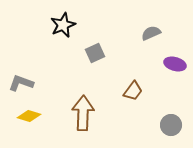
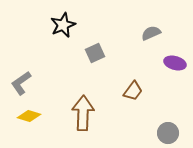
purple ellipse: moved 1 px up
gray L-shape: rotated 55 degrees counterclockwise
gray circle: moved 3 px left, 8 px down
